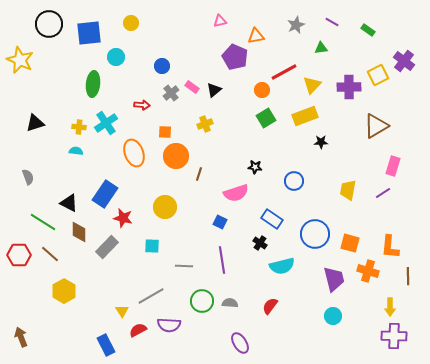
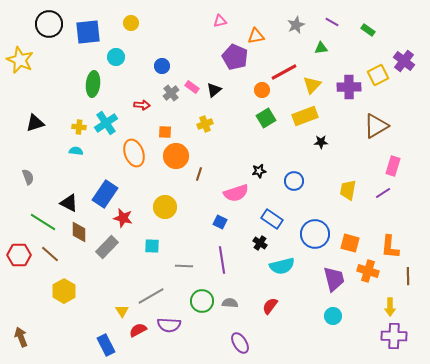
blue square at (89, 33): moved 1 px left, 1 px up
black star at (255, 167): moved 4 px right, 4 px down; rotated 16 degrees counterclockwise
